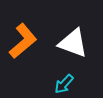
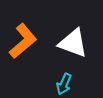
cyan arrow: rotated 20 degrees counterclockwise
